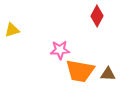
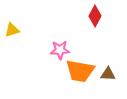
red diamond: moved 2 px left
